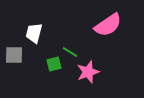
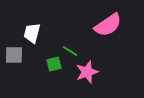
white trapezoid: moved 2 px left
green line: moved 1 px up
pink star: moved 1 px left
